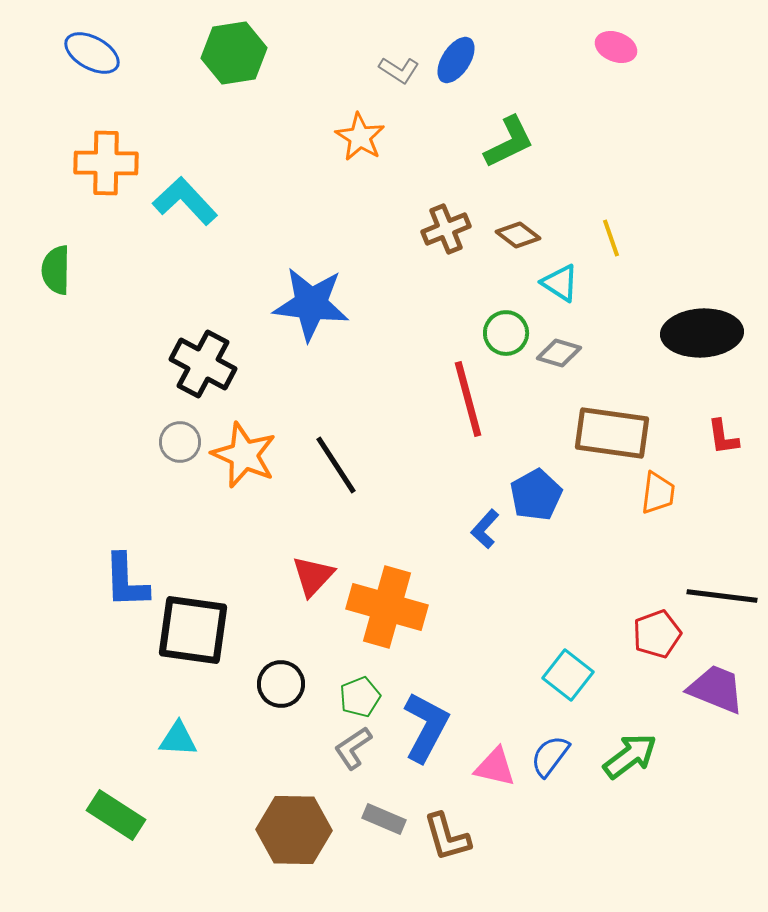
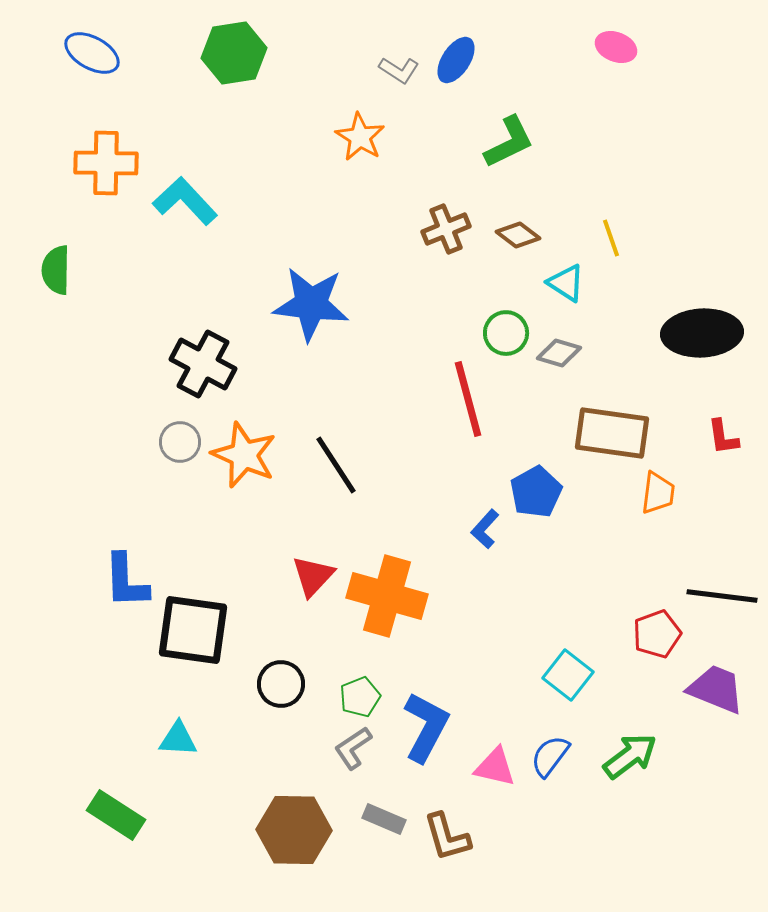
cyan triangle at (560, 283): moved 6 px right
blue pentagon at (536, 495): moved 3 px up
orange cross at (387, 607): moved 11 px up
